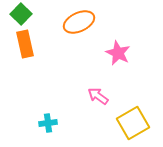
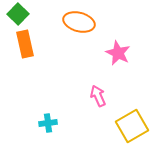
green square: moved 3 px left
orange ellipse: rotated 40 degrees clockwise
pink arrow: rotated 30 degrees clockwise
yellow square: moved 1 px left, 3 px down
